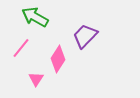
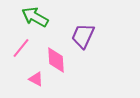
purple trapezoid: moved 2 px left; rotated 20 degrees counterclockwise
pink diamond: moved 2 px left, 1 px down; rotated 36 degrees counterclockwise
pink triangle: rotated 35 degrees counterclockwise
